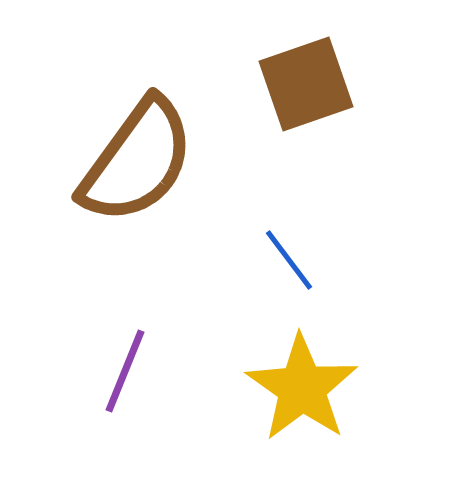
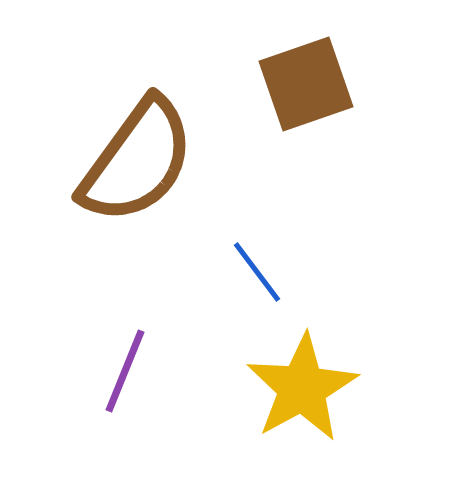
blue line: moved 32 px left, 12 px down
yellow star: rotated 8 degrees clockwise
